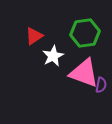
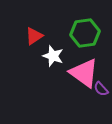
white star: rotated 25 degrees counterclockwise
pink triangle: rotated 16 degrees clockwise
purple semicircle: moved 4 px down; rotated 126 degrees clockwise
